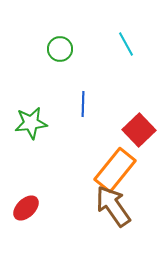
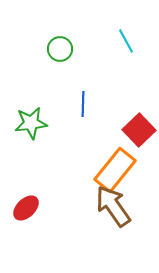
cyan line: moved 3 px up
